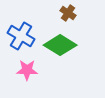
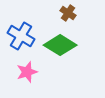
pink star: moved 2 px down; rotated 20 degrees counterclockwise
